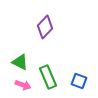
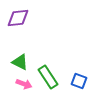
purple diamond: moved 27 px left, 9 px up; rotated 40 degrees clockwise
green rectangle: rotated 10 degrees counterclockwise
pink arrow: moved 1 px right, 1 px up
